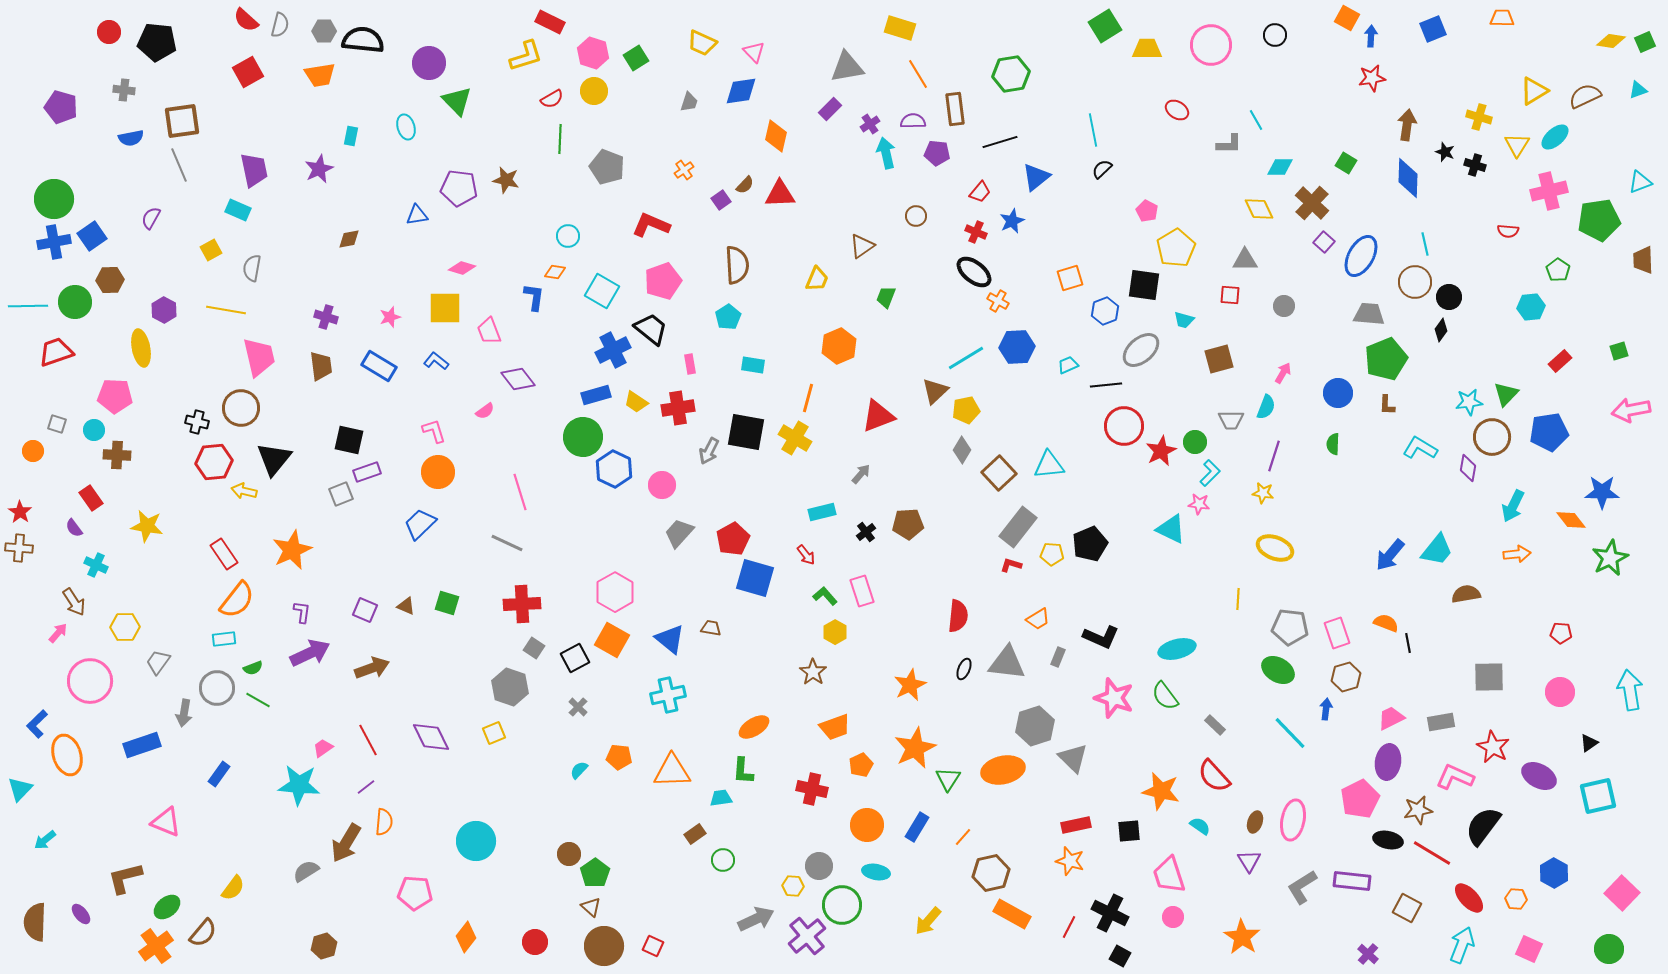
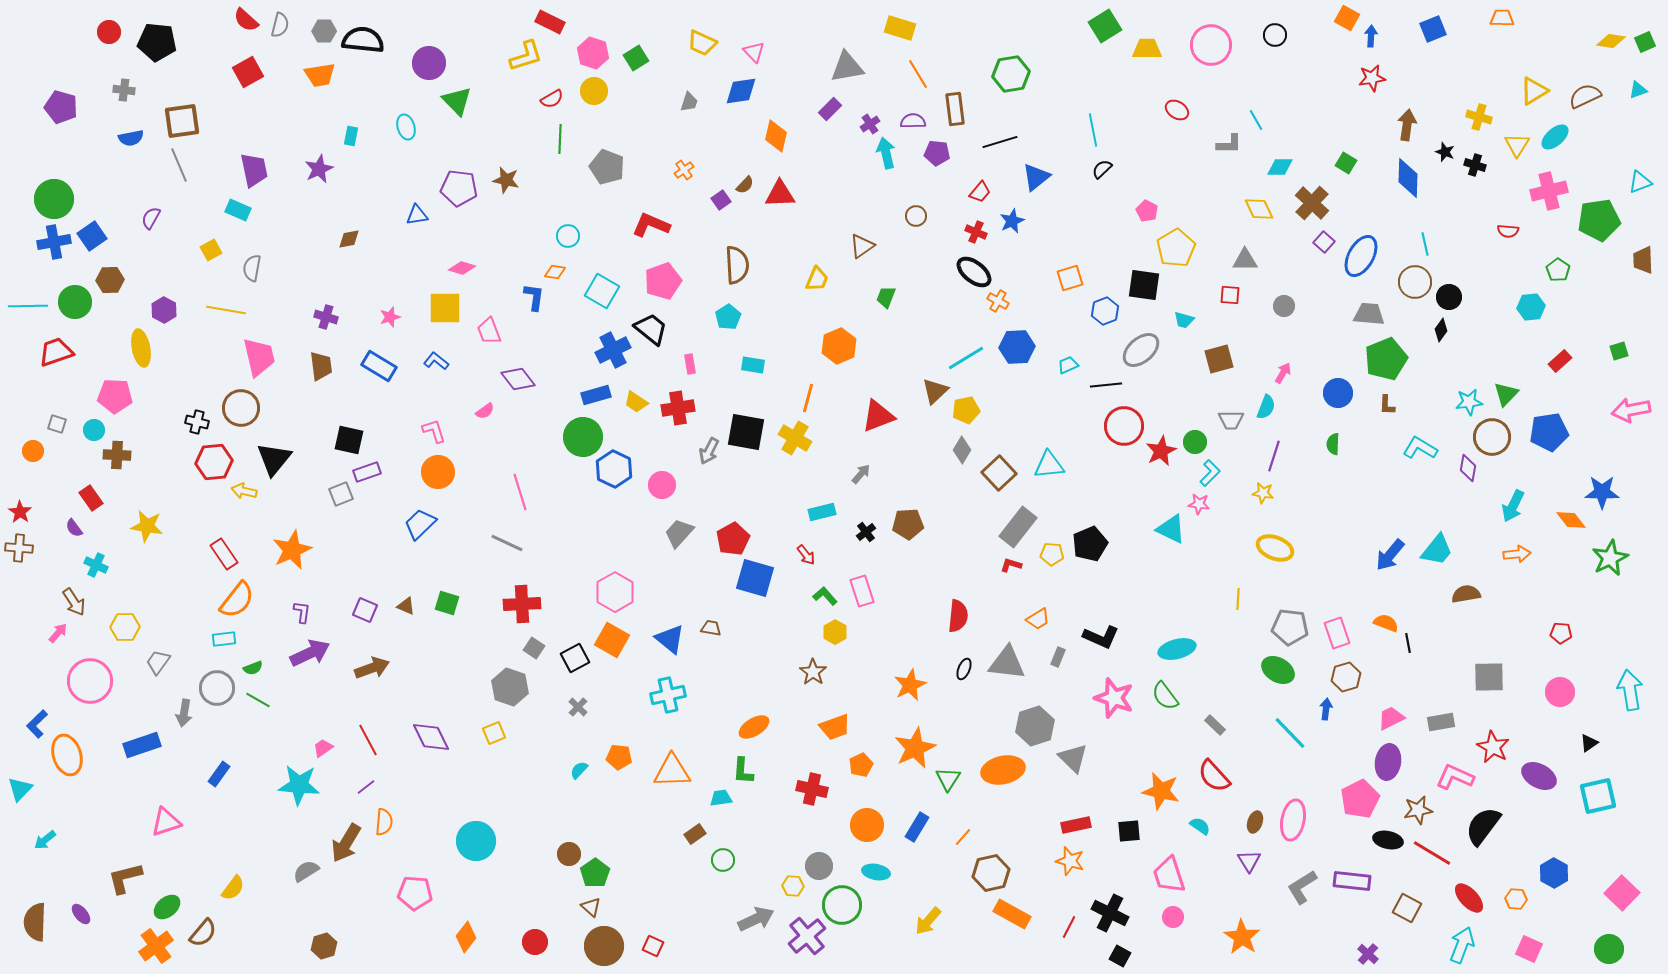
pink triangle at (166, 822): rotated 40 degrees counterclockwise
